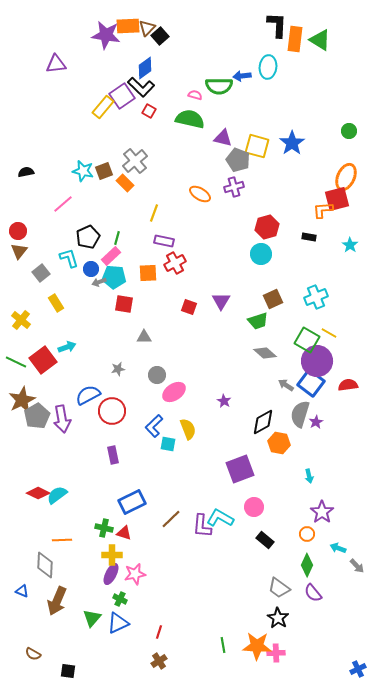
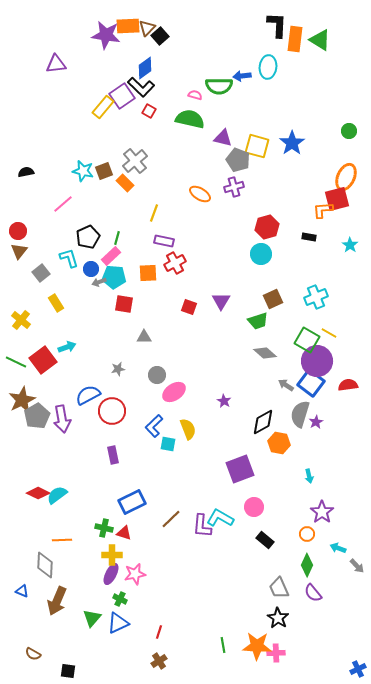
gray trapezoid at (279, 588): rotated 30 degrees clockwise
